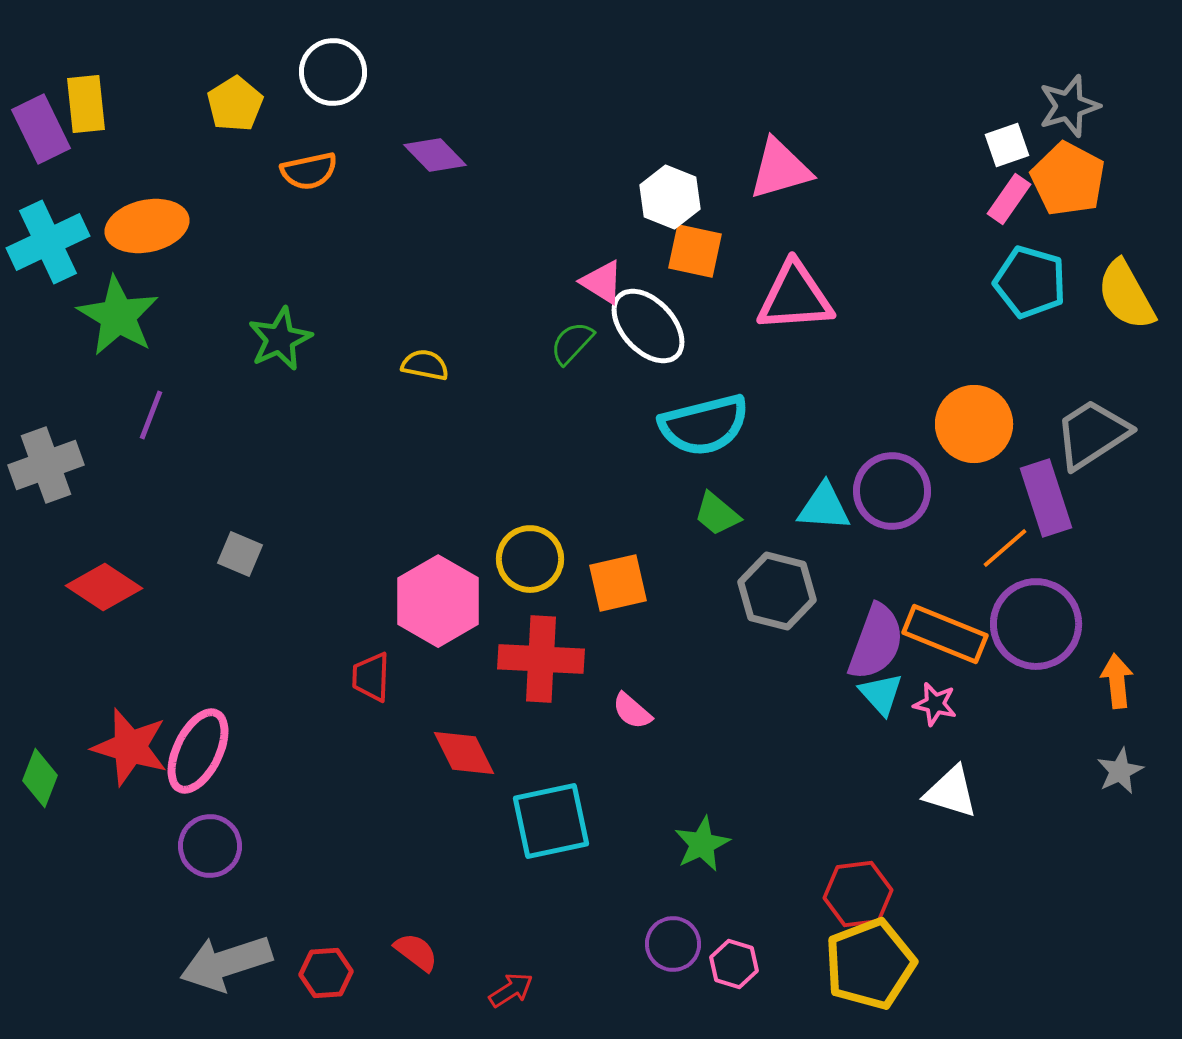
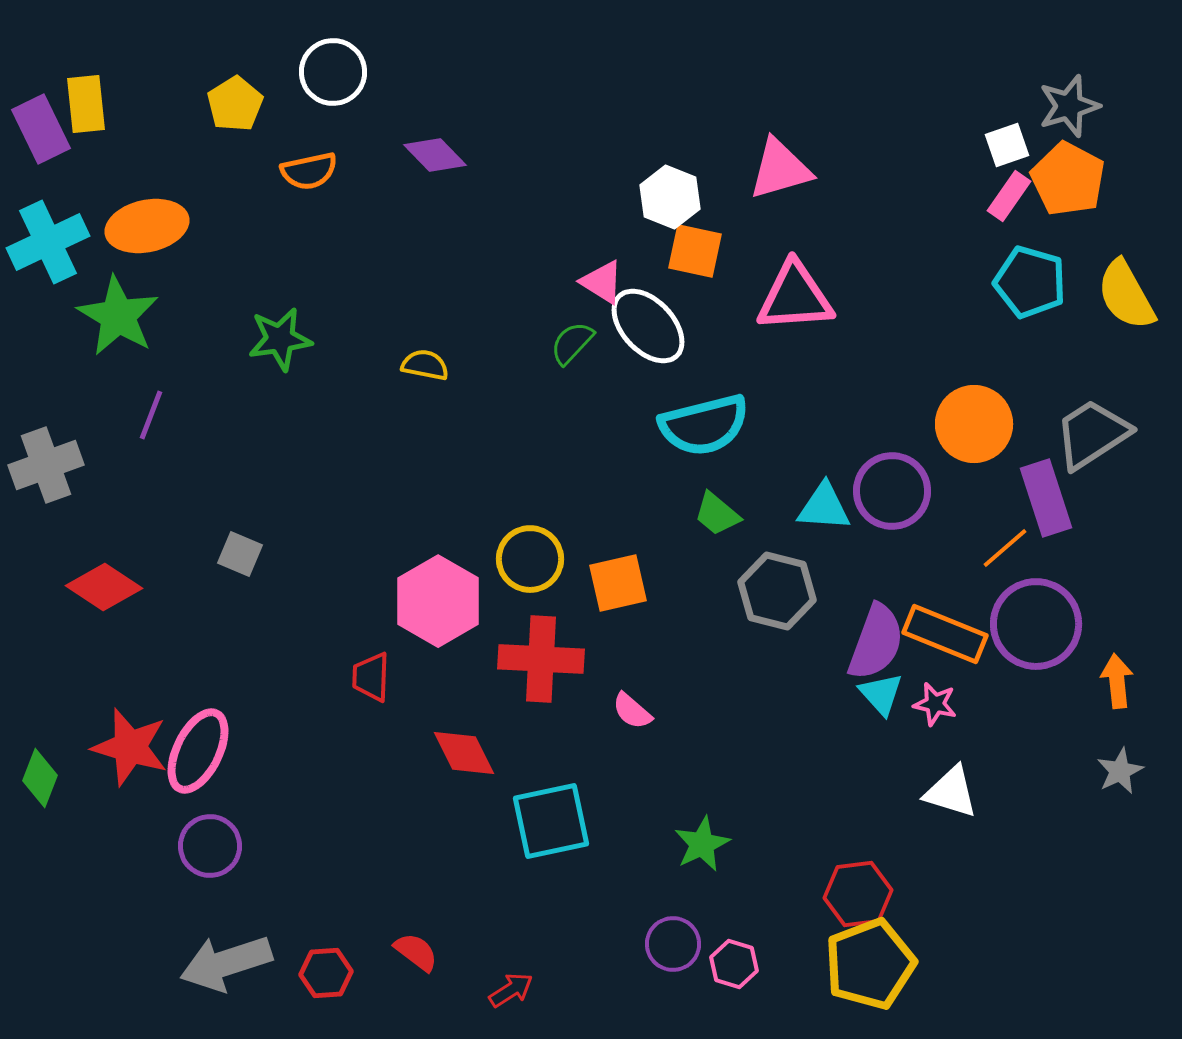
pink rectangle at (1009, 199): moved 3 px up
green star at (280, 339): rotated 16 degrees clockwise
